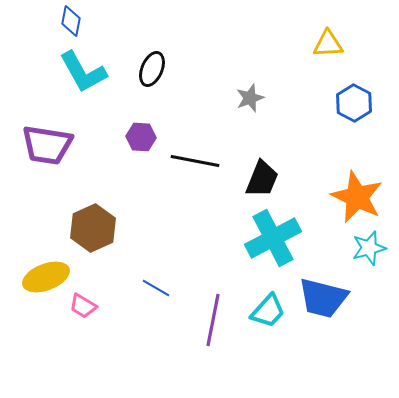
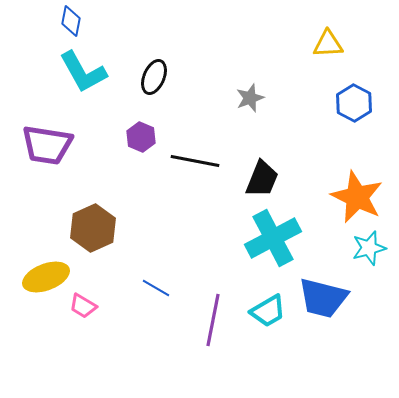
black ellipse: moved 2 px right, 8 px down
purple hexagon: rotated 20 degrees clockwise
cyan trapezoid: rotated 18 degrees clockwise
